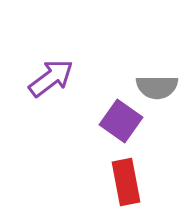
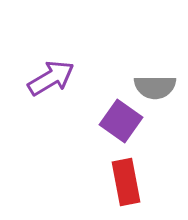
purple arrow: rotated 6 degrees clockwise
gray semicircle: moved 2 px left
